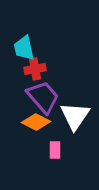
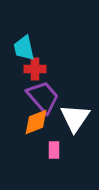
red cross: rotated 10 degrees clockwise
white triangle: moved 2 px down
orange diamond: rotated 48 degrees counterclockwise
pink rectangle: moved 1 px left
